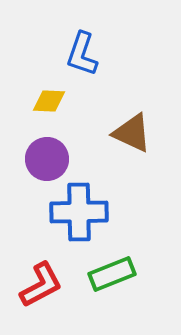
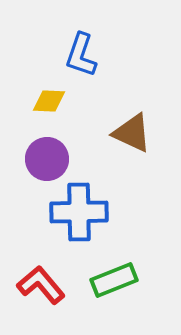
blue L-shape: moved 1 px left, 1 px down
green rectangle: moved 2 px right, 6 px down
red L-shape: rotated 102 degrees counterclockwise
